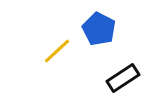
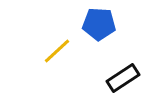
blue pentagon: moved 5 px up; rotated 24 degrees counterclockwise
